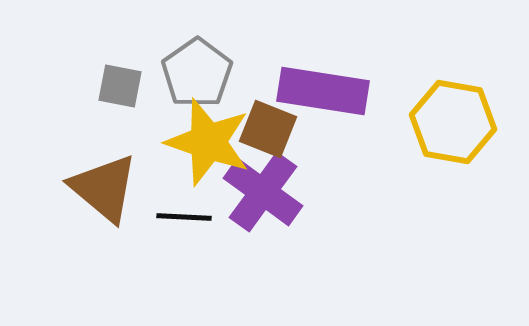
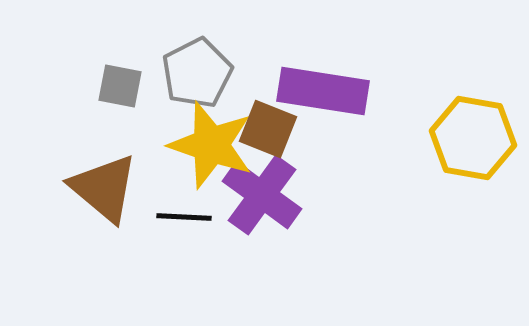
gray pentagon: rotated 8 degrees clockwise
yellow hexagon: moved 20 px right, 16 px down
yellow star: moved 3 px right, 3 px down
purple cross: moved 1 px left, 3 px down
